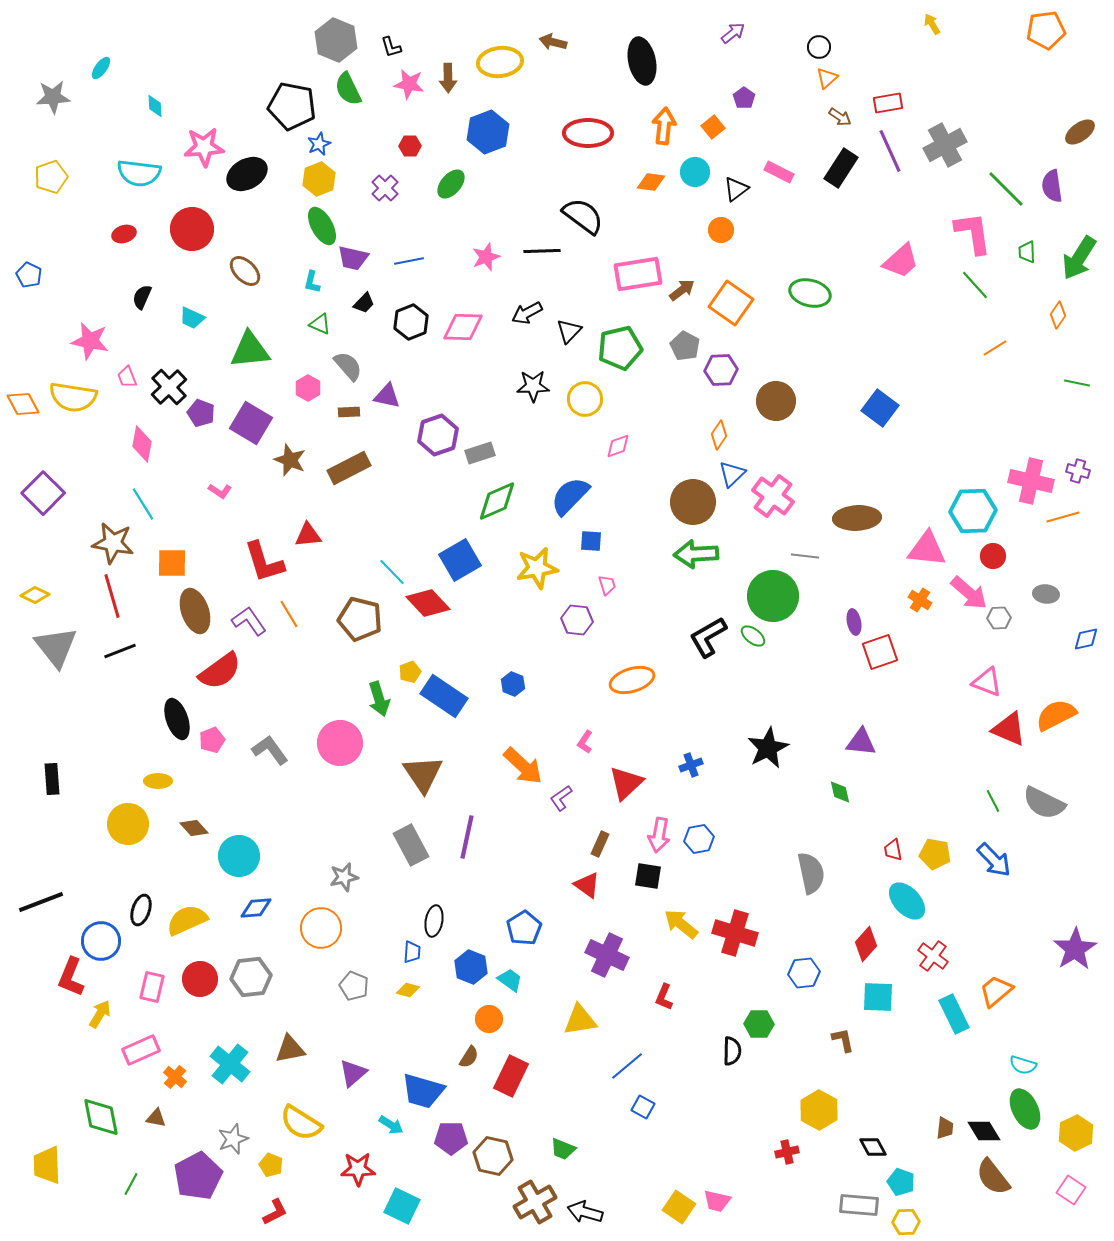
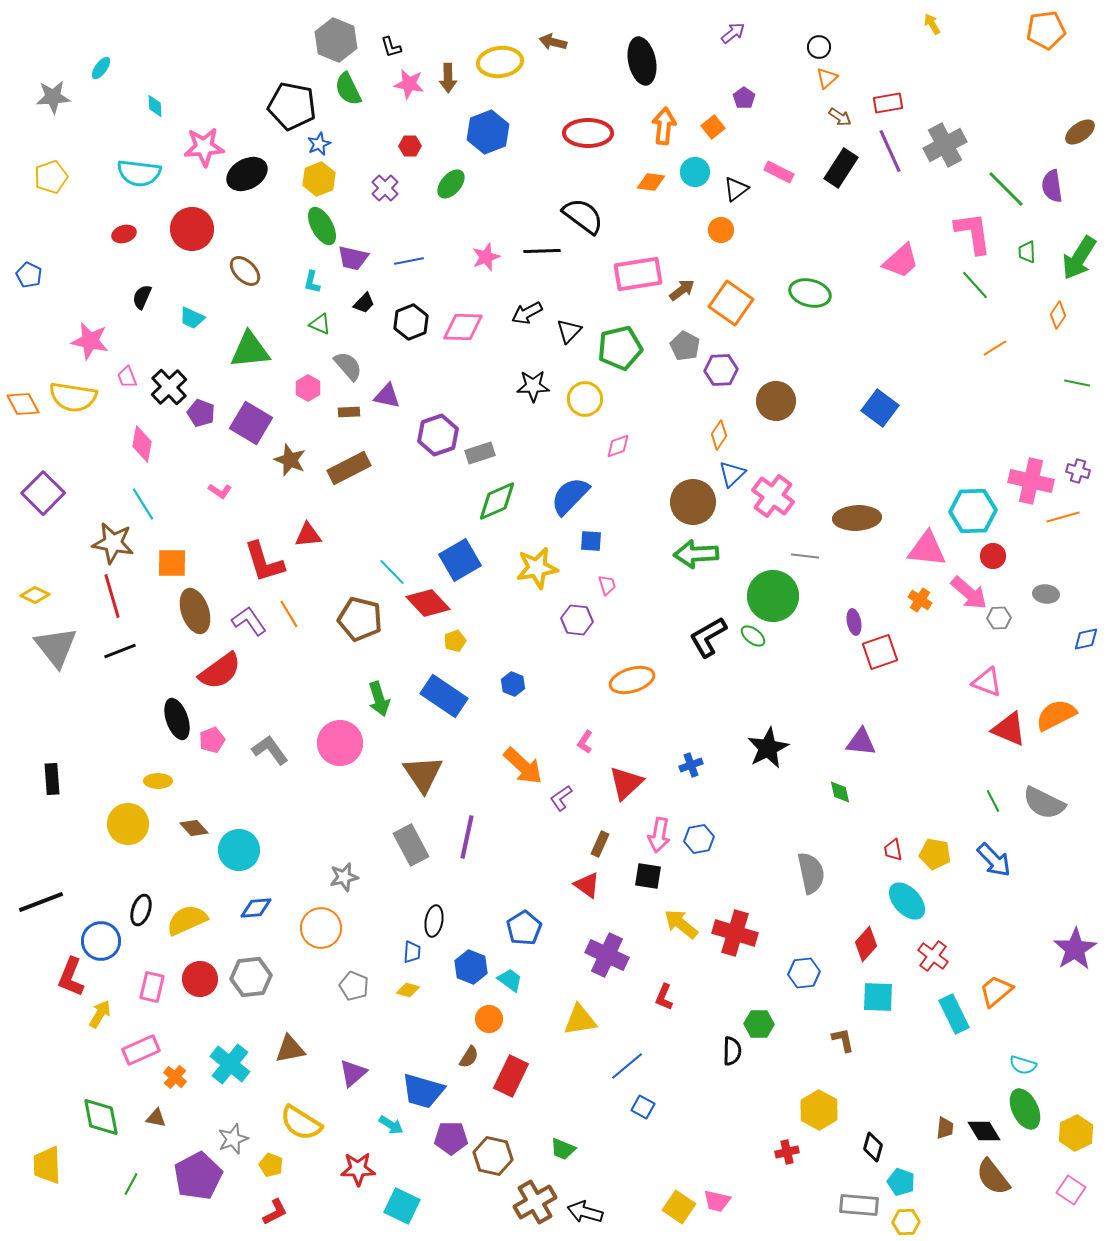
yellow pentagon at (410, 672): moved 45 px right, 31 px up
cyan circle at (239, 856): moved 6 px up
black diamond at (873, 1147): rotated 44 degrees clockwise
